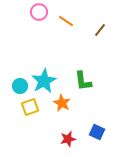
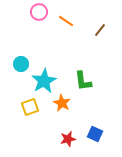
cyan circle: moved 1 px right, 22 px up
blue square: moved 2 px left, 2 px down
